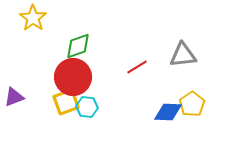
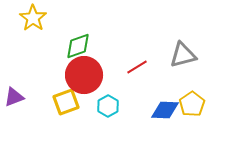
gray triangle: rotated 8 degrees counterclockwise
red circle: moved 11 px right, 2 px up
cyan hexagon: moved 21 px right, 1 px up; rotated 25 degrees clockwise
blue diamond: moved 3 px left, 2 px up
